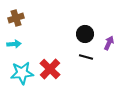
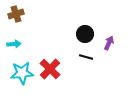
brown cross: moved 4 px up
